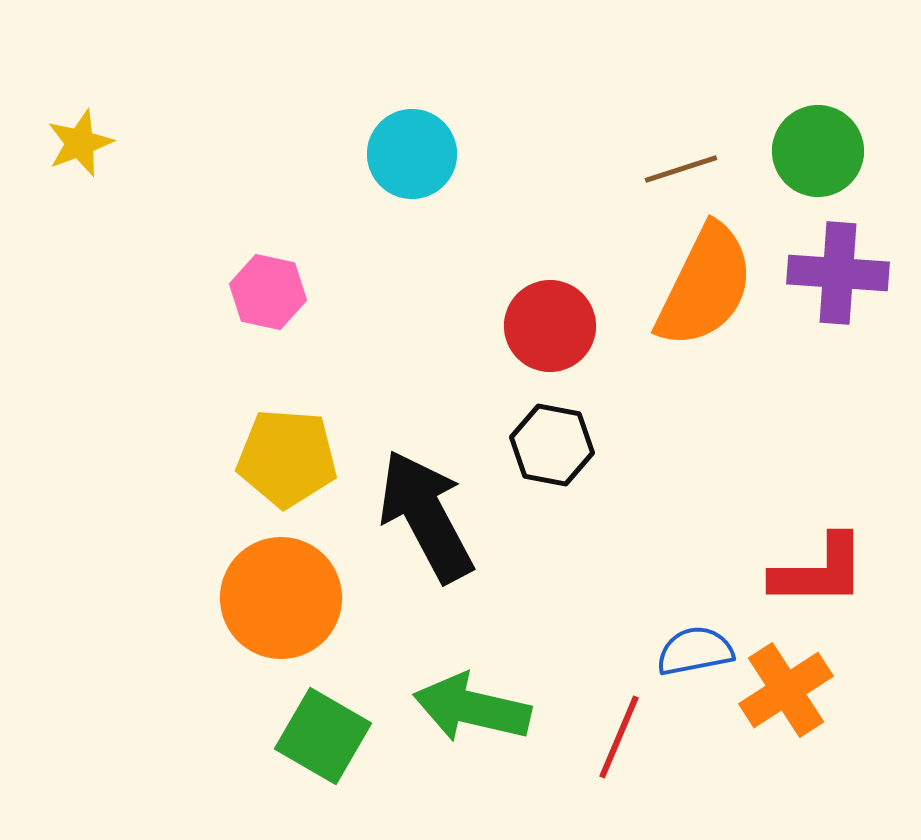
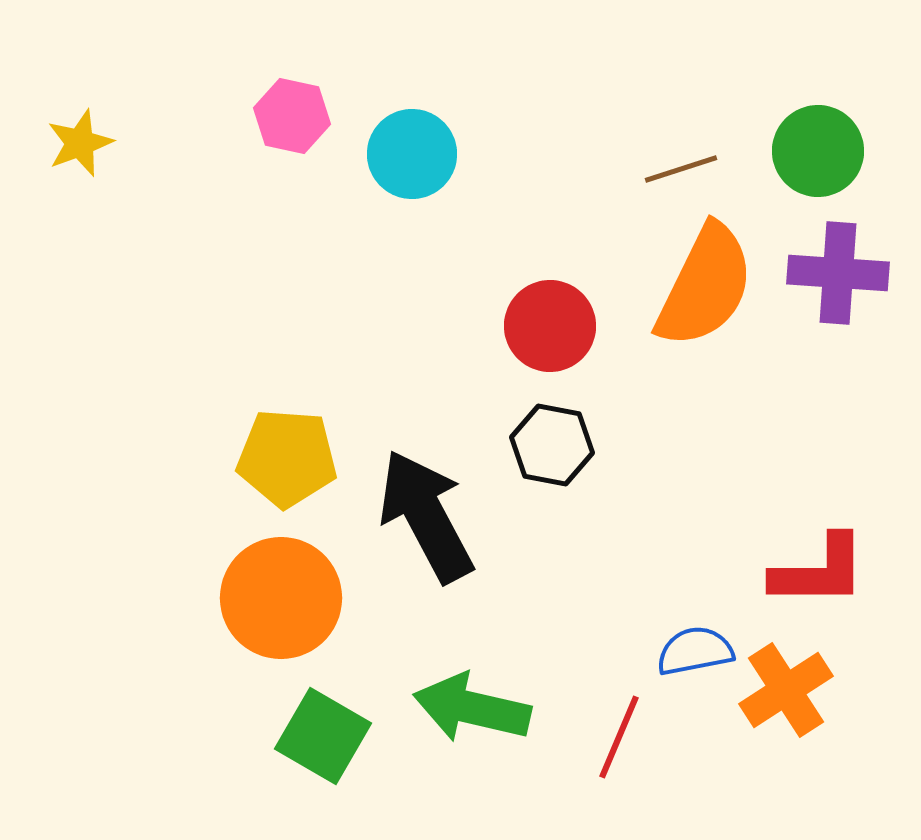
pink hexagon: moved 24 px right, 176 px up
